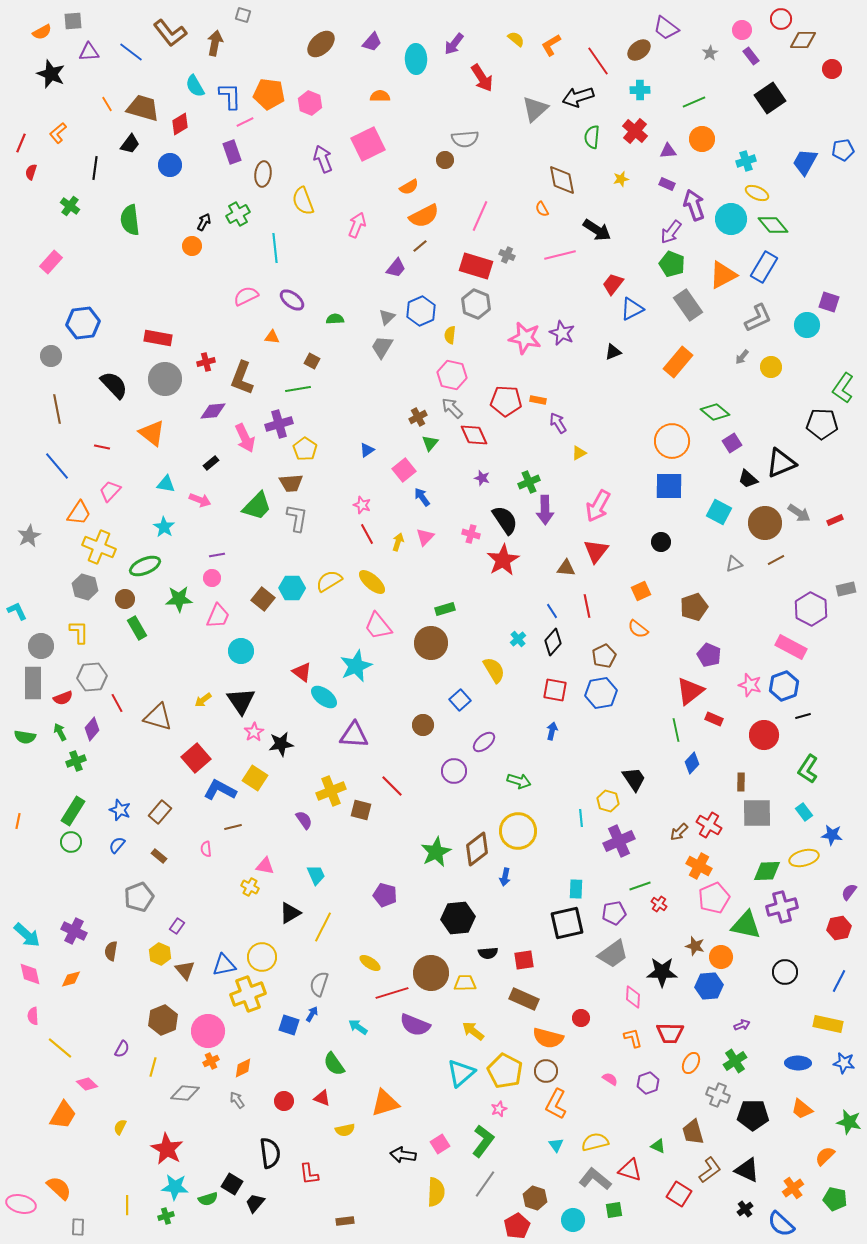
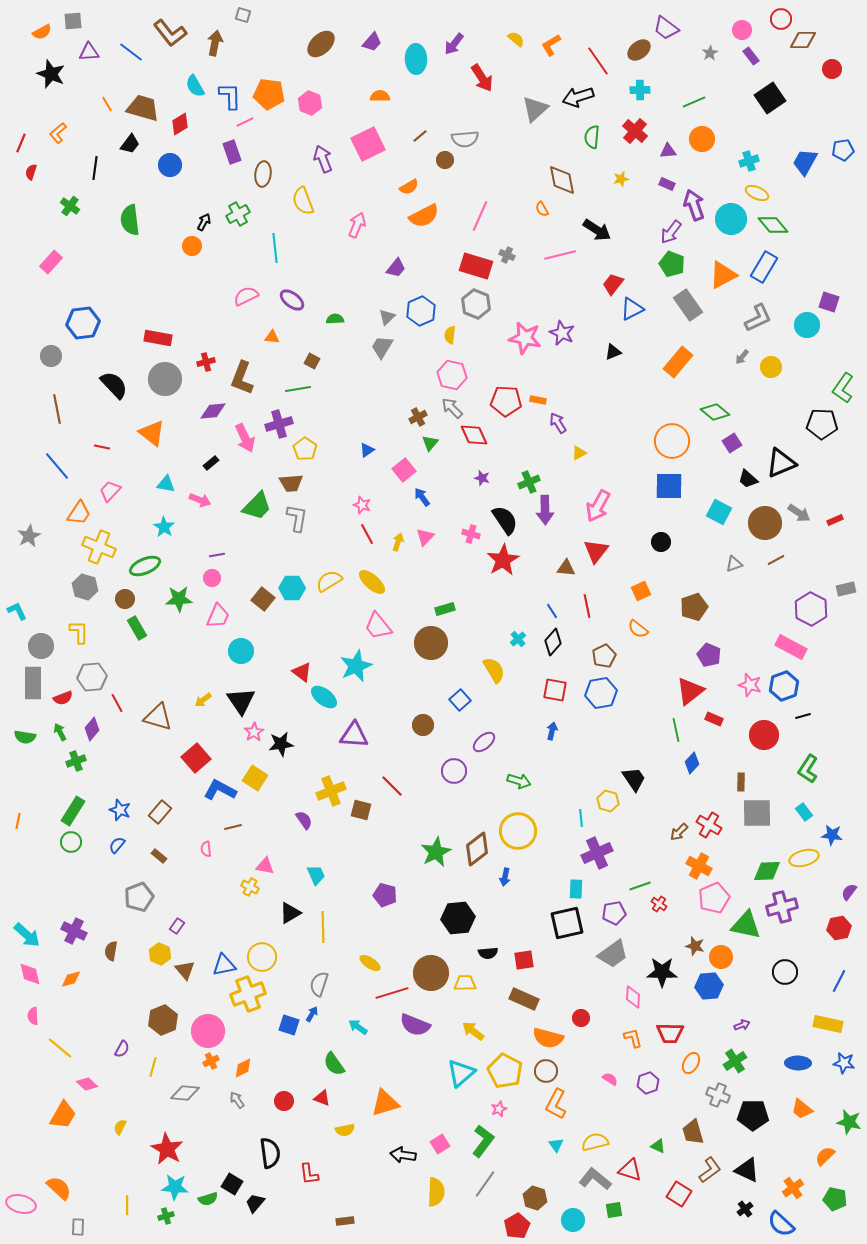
cyan cross at (746, 161): moved 3 px right
brown line at (420, 246): moved 110 px up
purple cross at (619, 841): moved 22 px left, 12 px down
yellow line at (323, 927): rotated 28 degrees counterclockwise
